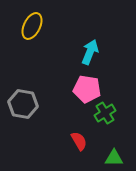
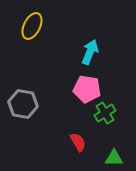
red semicircle: moved 1 px left, 1 px down
